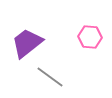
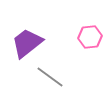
pink hexagon: rotated 10 degrees counterclockwise
